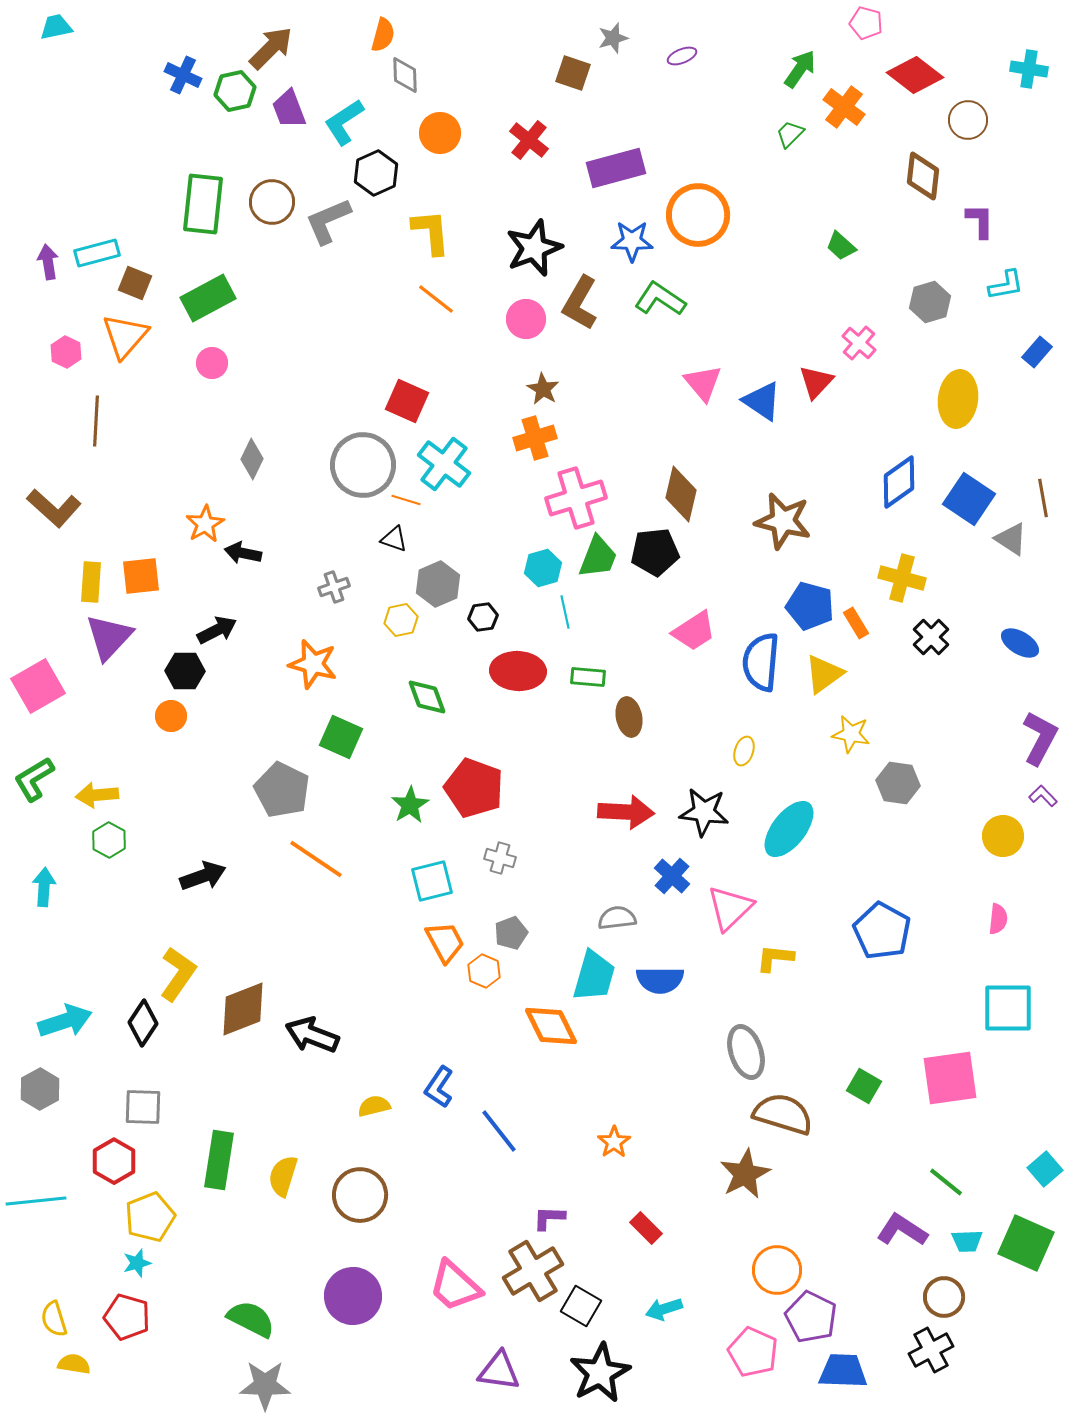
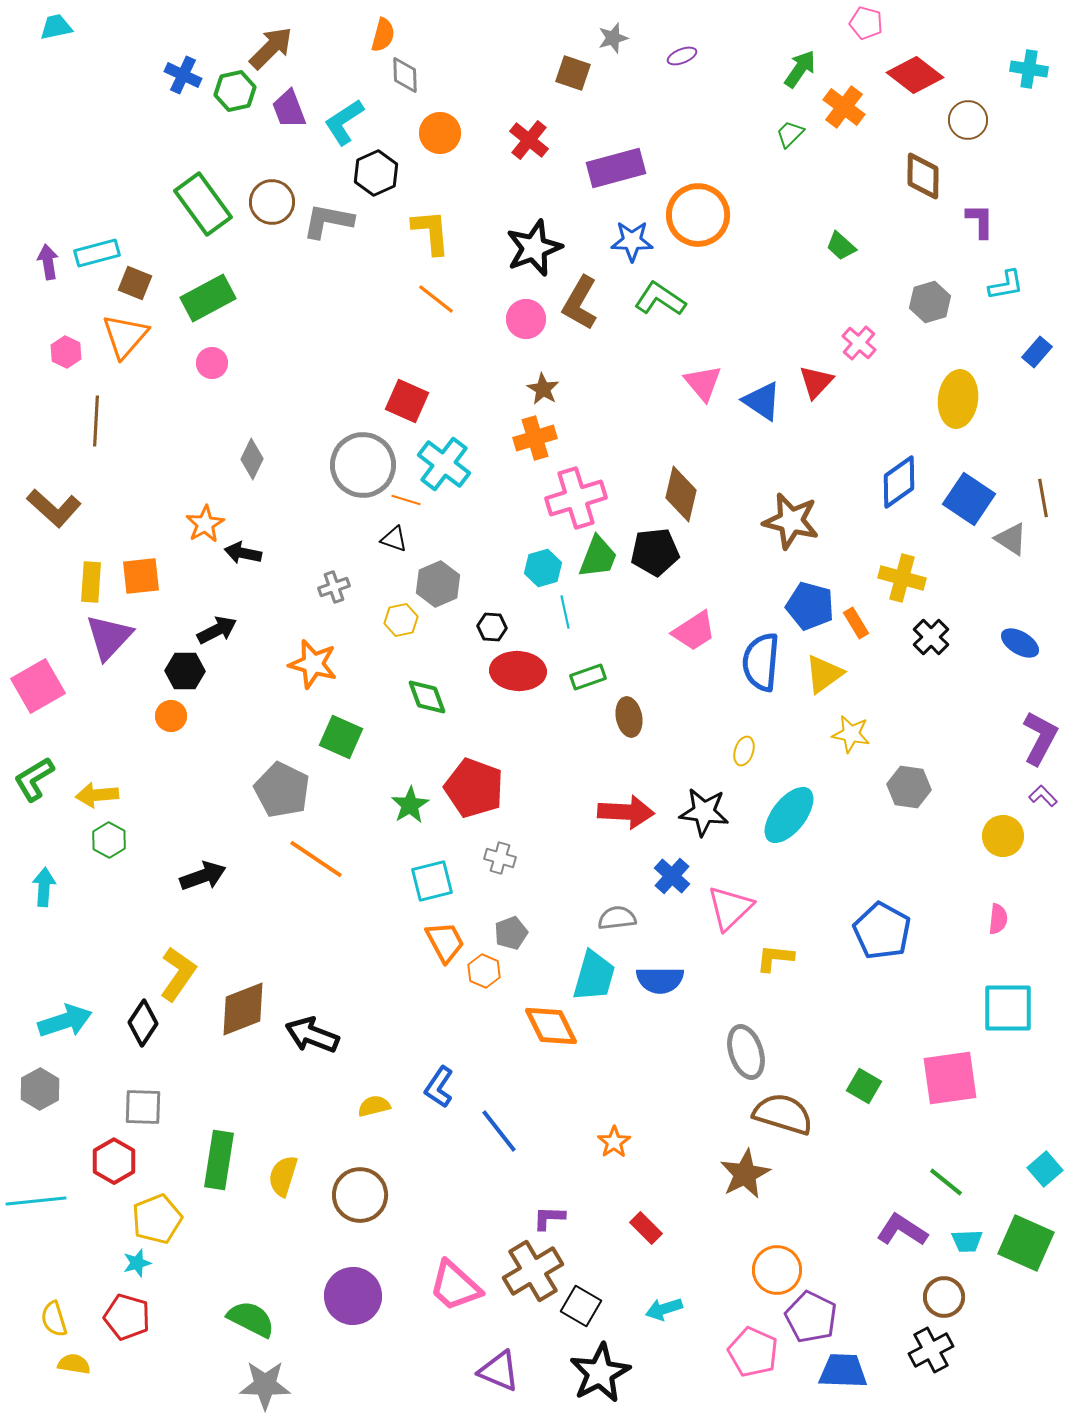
brown diamond at (923, 176): rotated 6 degrees counterclockwise
green rectangle at (203, 204): rotated 42 degrees counterclockwise
gray L-shape at (328, 221): rotated 34 degrees clockwise
brown star at (783, 521): moved 8 px right
black hexagon at (483, 617): moved 9 px right, 10 px down; rotated 12 degrees clockwise
green rectangle at (588, 677): rotated 24 degrees counterclockwise
gray hexagon at (898, 783): moved 11 px right, 4 px down
cyan ellipse at (789, 829): moved 14 px up
yellow pentagon at (150, 1217): moved 7 px right, 2 px down
purple triangle at (499, 1371): rotated 15 degrees clockwise
